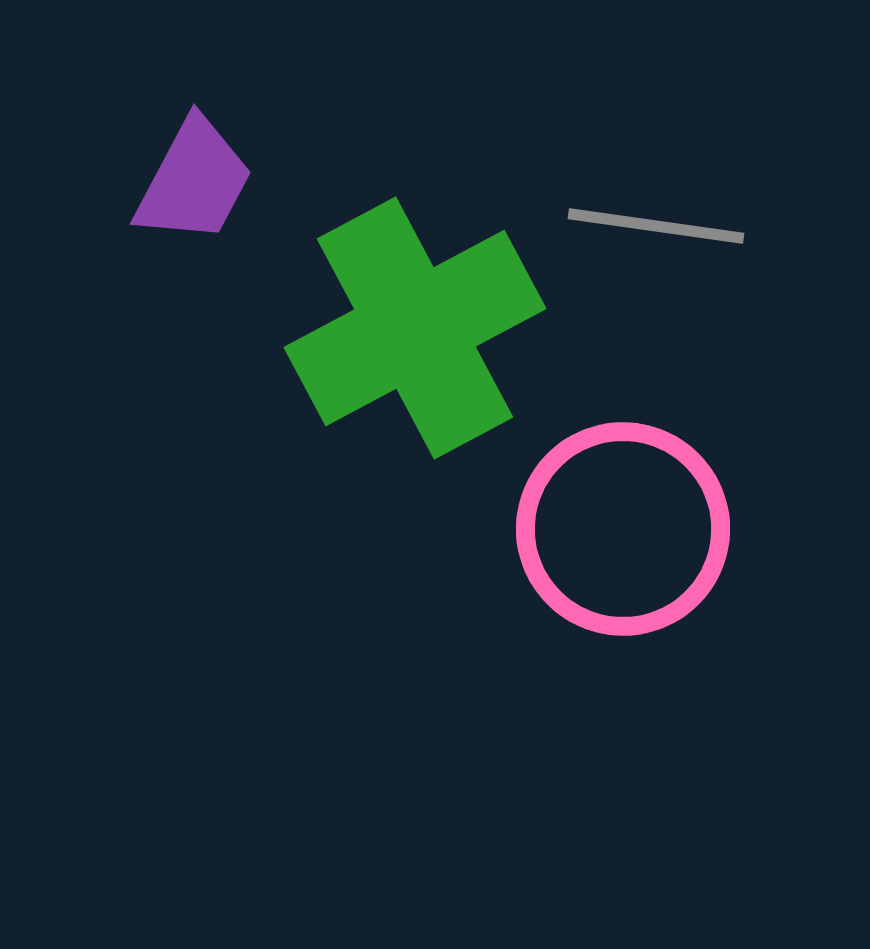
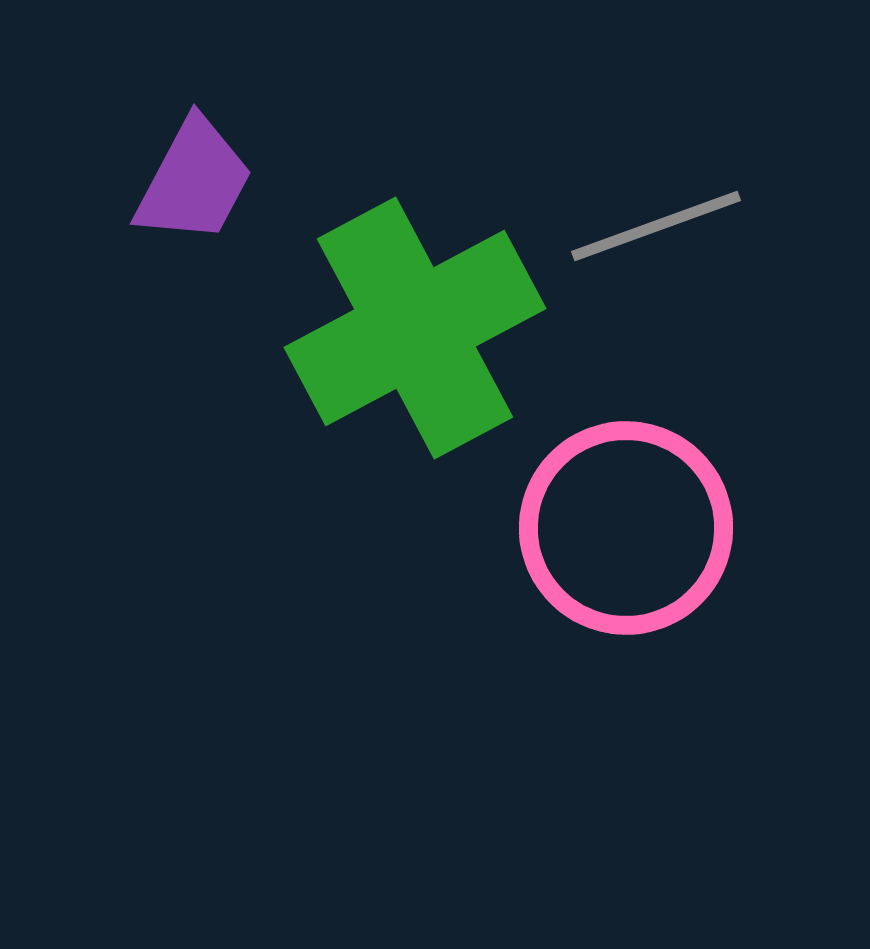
gray line: rotated 28 degrees counterclockwise
pink circle: moved 3 px right, 1 px up
